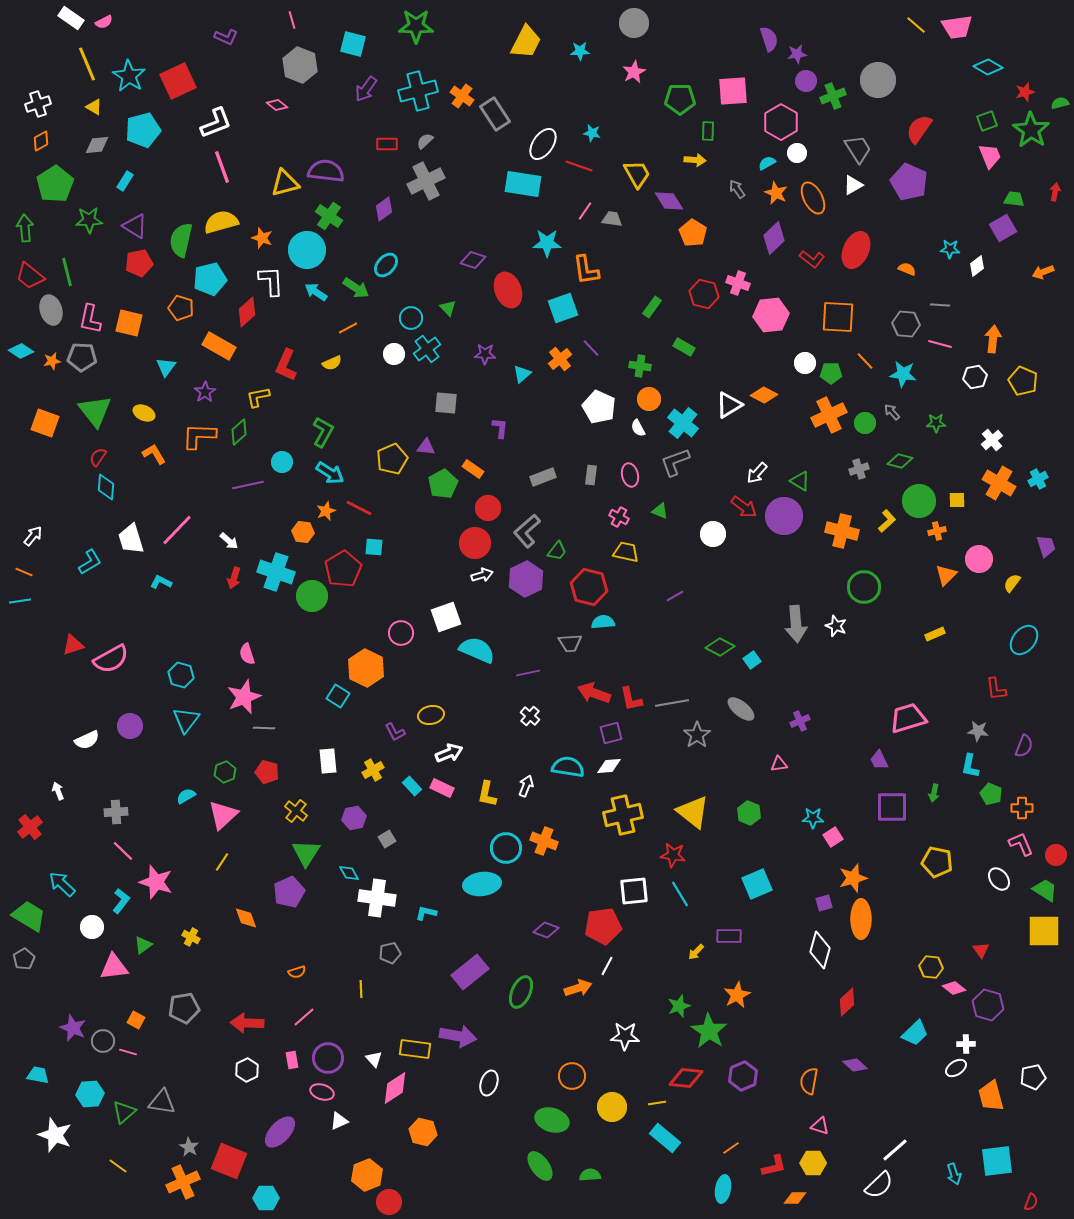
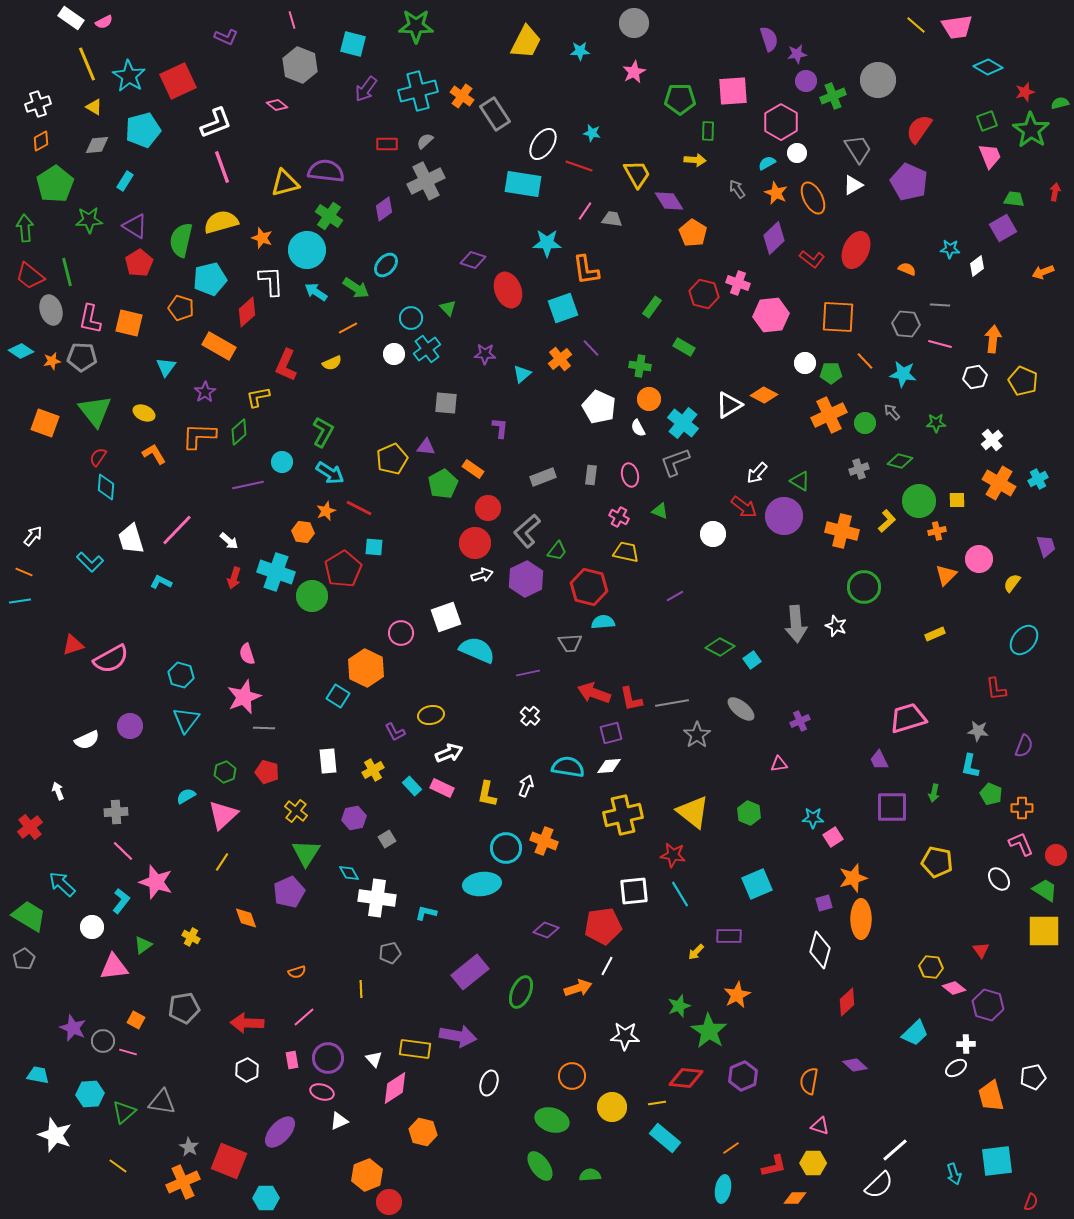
red pentagon at (139, 263): rotated 20 degrees counterclockwise
cyan L-shape at (90, 562): rotated 76 degrees clockwise
